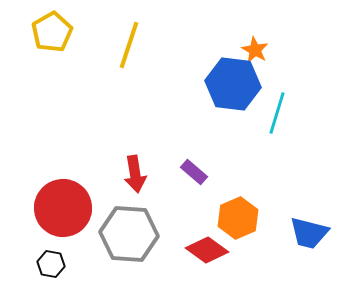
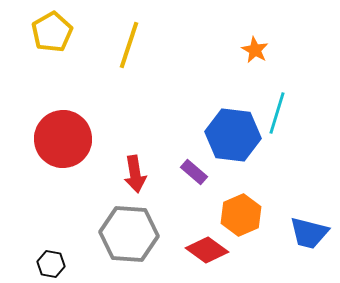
blue hexagon: moved 51 px down
red circle: moved 69 px up
orange hexagon: moved 3 px right, 3 px up
